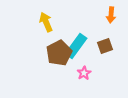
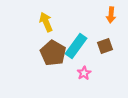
brown pentagon: moved 6 px left; rotated 15 degrees counterclockwise
